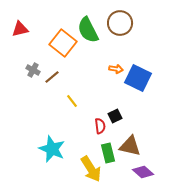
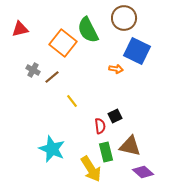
brown circle: moved 4 px right, 5 px up
blue square: moved 1 px left, 27 px up
green rectangle: moved 2 px left, 1 px up
